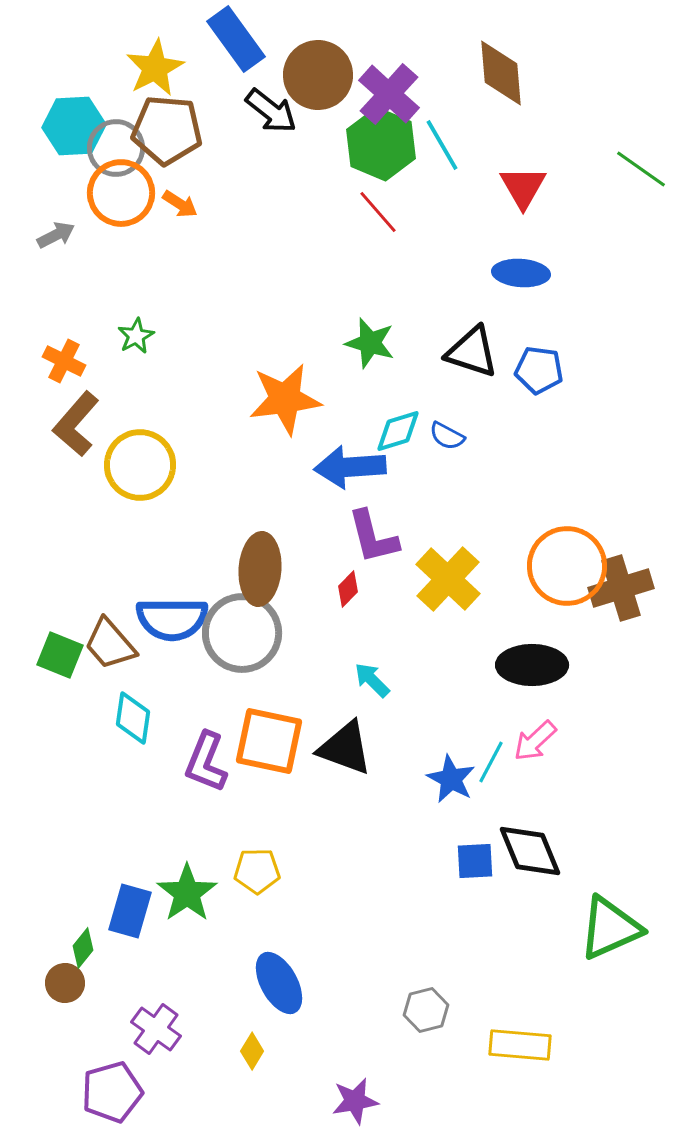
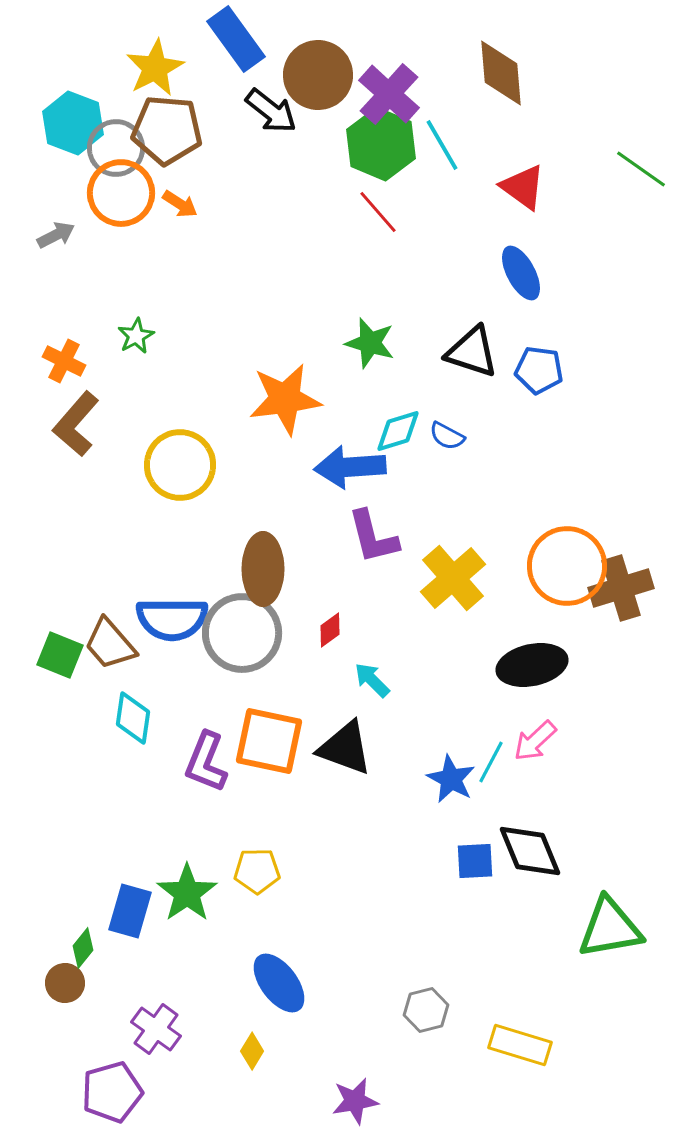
cyan hexagon at (74, 126): moved 1 px left, 3 px up; rotated 24 degrees clockwise
red triangle at (523, 187): rotated 24 degrees counterclockwise
blue ellipse at (521, 273): rotated 58 degrees clockwise
yellow circle at (140, 465): moved 40 px right
brown ellipse at (260, 569): moved 3 px right; rotated 4 degrees counterclockwise
yellow cross at (448, 579): moved 5 px right, 1 px up; rotated 6 degrees clockwise
red diamond at (348, 589): moved 18 px left, 41 px down; rotated 9 degrees clockwise
black ellipse at (532, 665): rotated 12 degrees counterclockwise
green triangle at (610, 928): rotated 14 degrees clockwise
blue ellipse at (279, 983): rotated 8 degrees counterclockwise
yellow rectangle at (520, 1045): rotated 12 degrees clockwise
